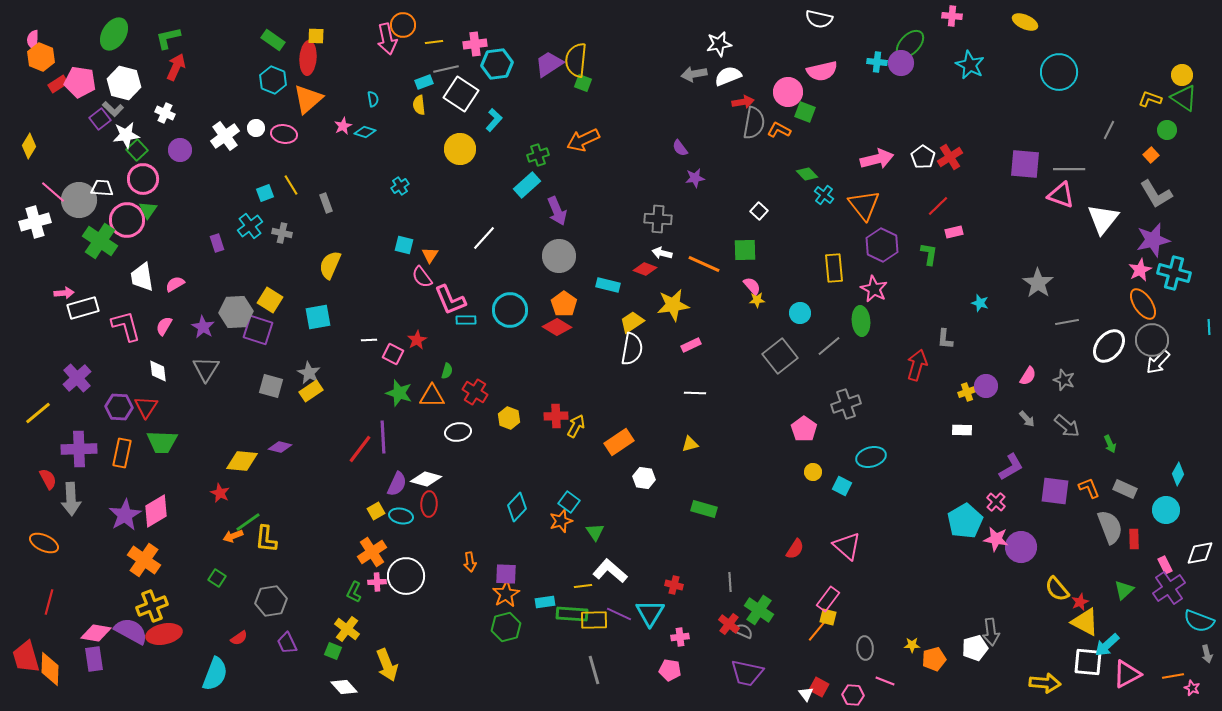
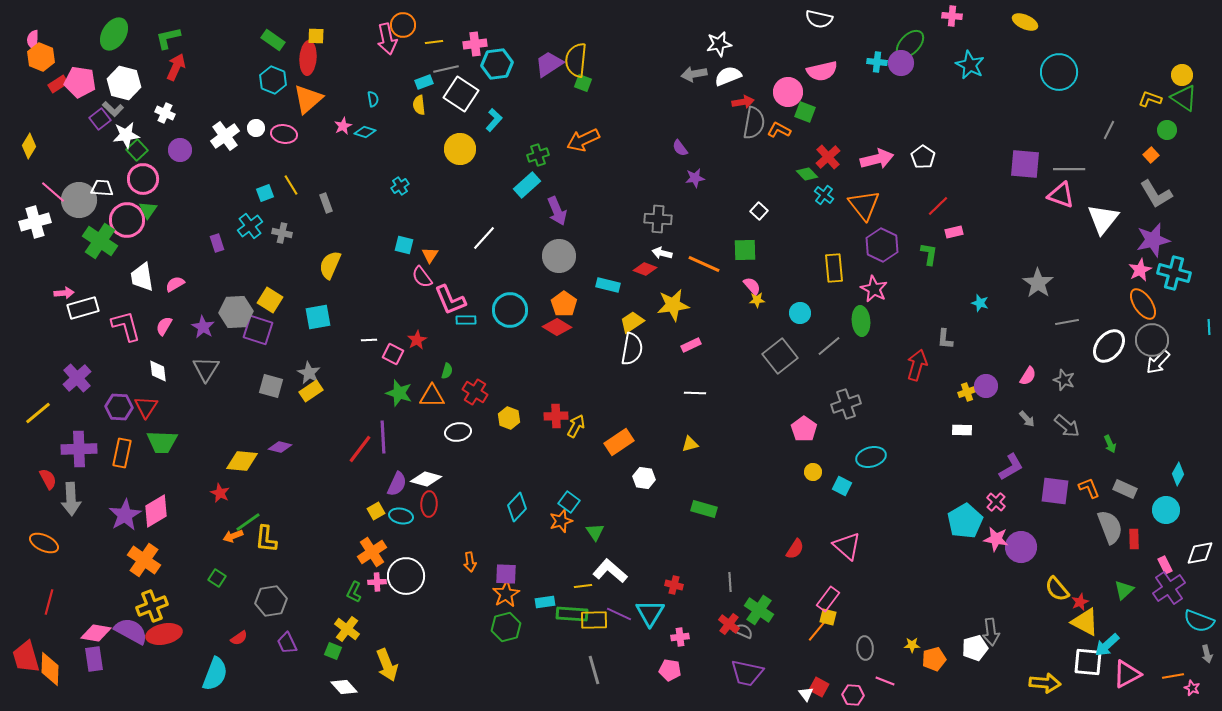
red cross at (950, 157): moved 122 px left; rotated 10 degrees counterclockwise
